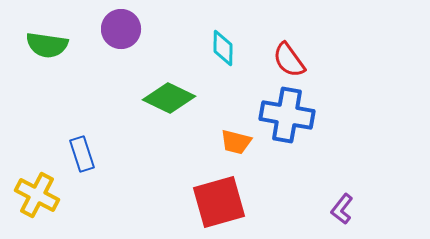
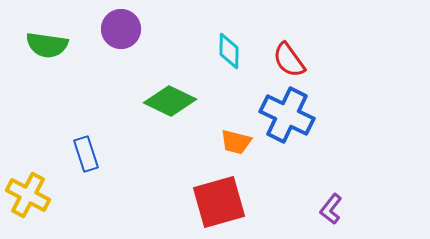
cyan diamond: moved 6 px right, 3 px down
green diamond: moved 1 px right, 3 px down
blue cross: rotated 16 degrees clockwise
blue rectangle: moved 4 px right
yellow cross: moved 9 px left
purple L-shape: moved 11 px left
